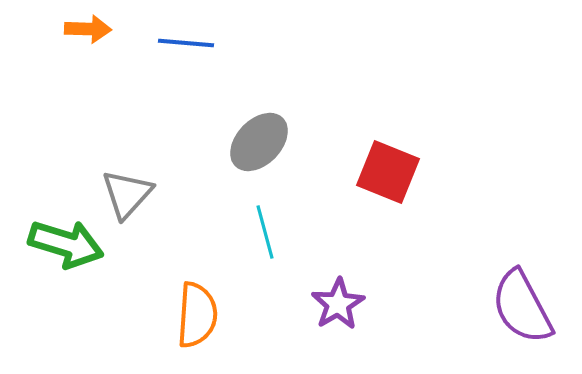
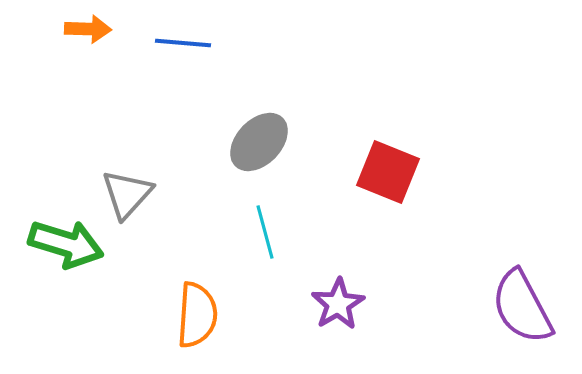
blue line: moved 3 px left
